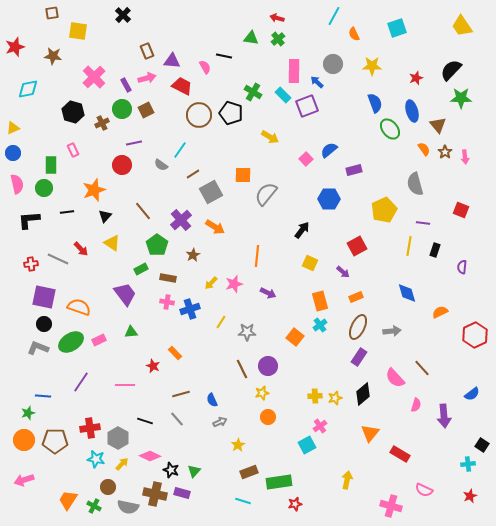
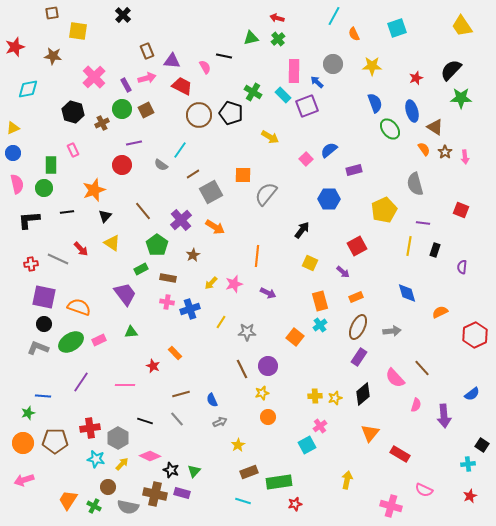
green triangle at (251, 38): rotated 21 degrees counterclockwise
brown triangle at (438, 125): moved 3 px left, 2 px down; rotated 18 degrees counterclockwise
orange circle at (24, 440): moved 1 px left, 3 px down
